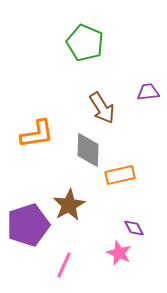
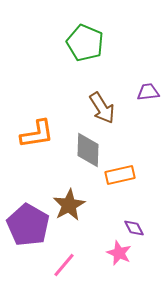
purple pentagon: rotated 24 degrees counterclockwise
pink line: rotated 16 degrees clockwise
